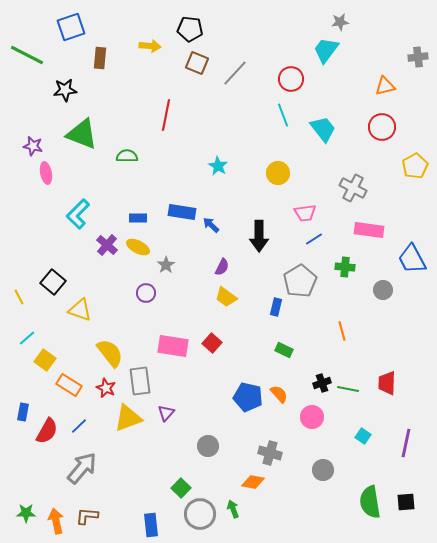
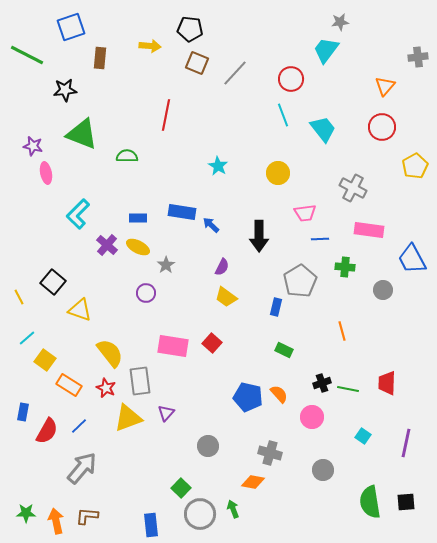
orange triangle at (385, 86): rotated 35 degrees counterclockwise
blue line at (314, 239): moved 6 px right; rotated 30 degrees clockwise
